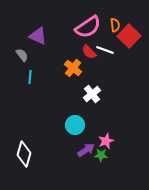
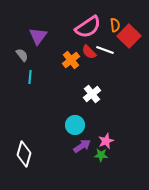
purple triangle: rotated 42 degrees clockwise
orange cross: moved 2 px left, 8 px up; rotated 12 degrees clockwise
purple arrow: moved 4 px left, 4 px up
